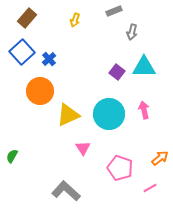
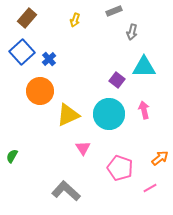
purple square: moved 8 px down
